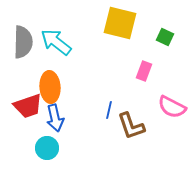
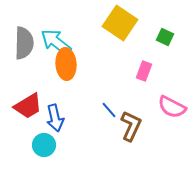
yellow square: rotated 20 degrees clockwise
gray semicircle: moved 1 px right, 1 px down
orange ellipse: moved 16 px right, 23 px up
red trapezoid: rotated 12 degrees counterclockwise
blue line: rotated 54 degrees counterclockwise
brown L-shape: rotated 136 degrees counterclockwise
cyan circle: moved 3 px left, 3 px up
